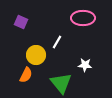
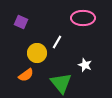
yellow circle: moved 1 px right, 2 px up
white star: rotated 16 degrees clockwise
orange semicircle: rotated 28 degrees clockwise
